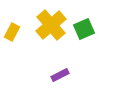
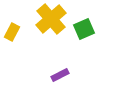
yellow cross: moved 6 px up
